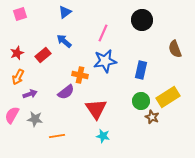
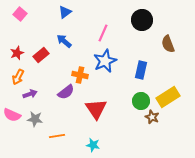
pink square: rotated 32 degrees counterclockwise
brown semicircle: moved 7 px left, 5 px up
red rectangle: moved 2 px left
blue star: rotated 15 degrees counterclockwise
pink semicircle: rotated 96 degrees counterclockwise
cyan star: moved 10 px left, 9 px down
